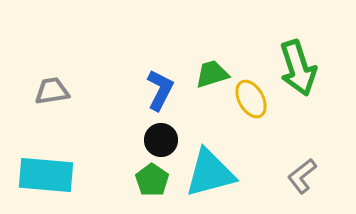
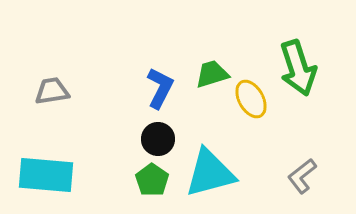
blue L-shape: moved 2 px up
black circle: moved 3 px left, 1 px up
